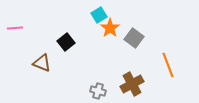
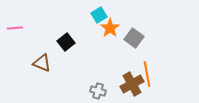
orange line: moved 21 px left, 9 px down; rotated 10 degrees clockwise
